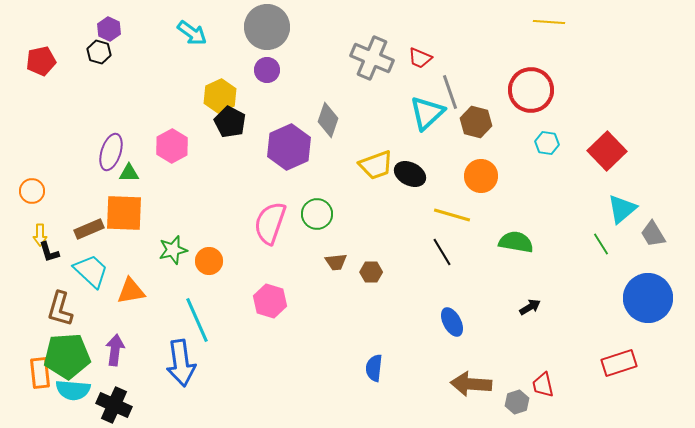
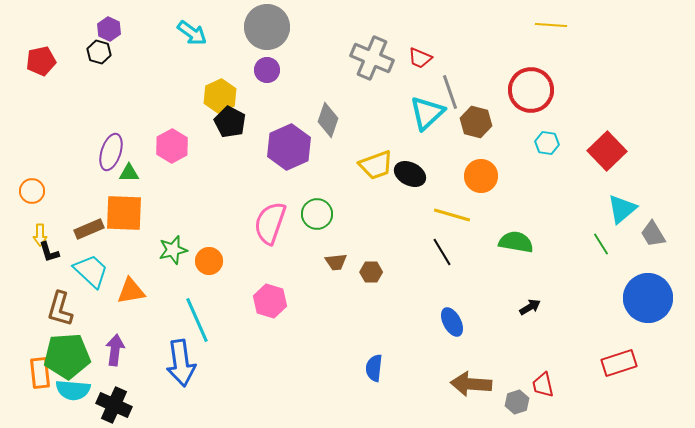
yellow line at (549, 22): moved 2 px right, 3 px down
